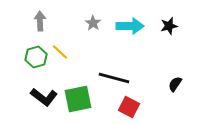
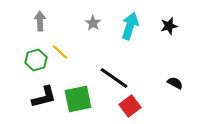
cyan arrow: rotated 72 degrees counterclockwise
green hexagon: moved 3 px down
black line: rotated 20 degrees clockwise
black semicircle: moved 1 px up; rotated 84 degrees clockwise
black L-shape: rotated 52 degrees counterclockwise
red square: moved 1 px right, 1 px up; rotated 25 degrees clockwise
